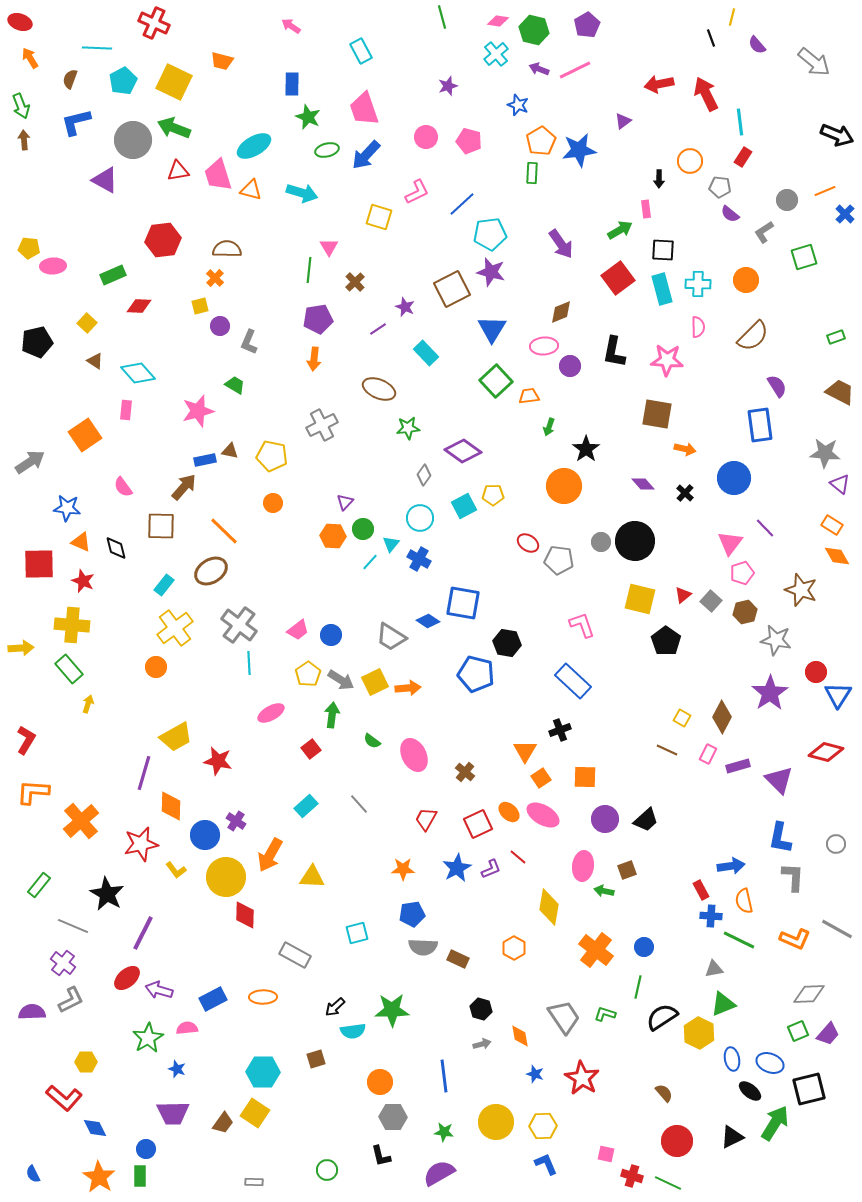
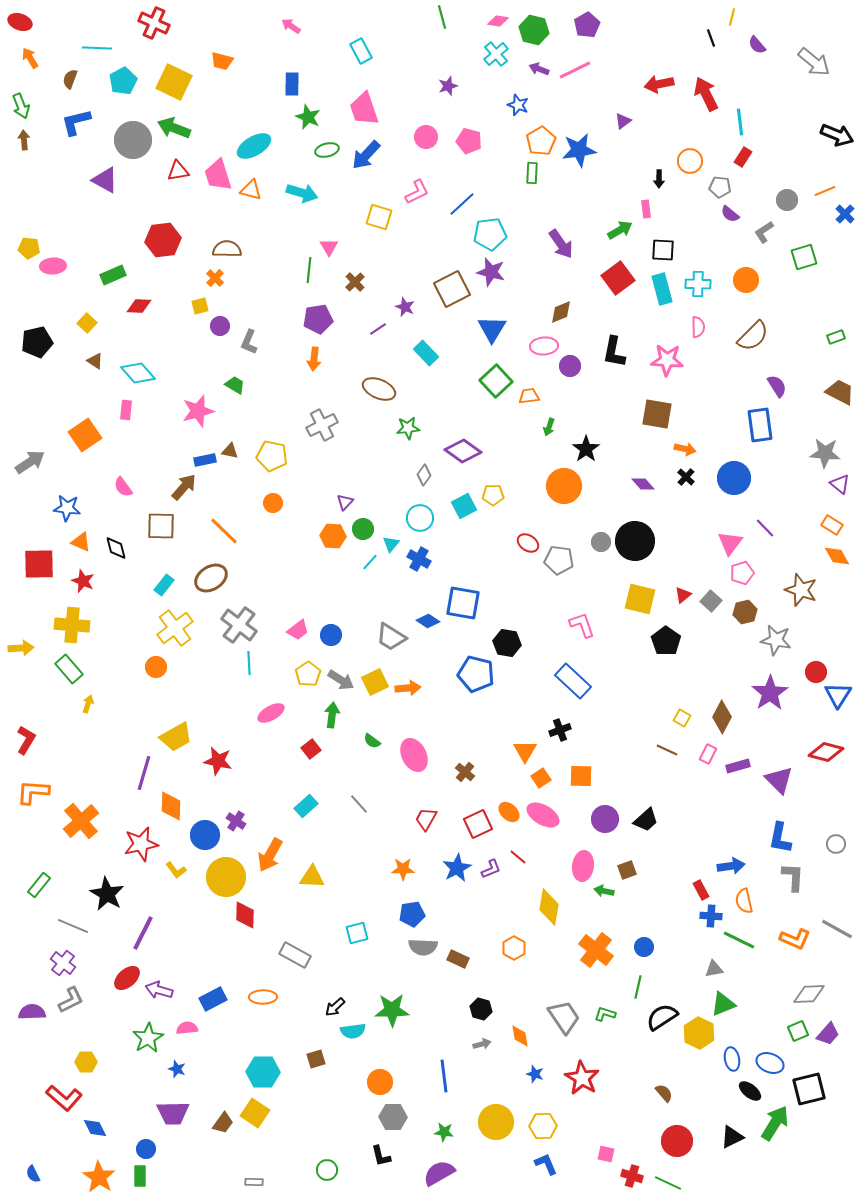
black cross at (685, 493): moved 1 px right, 16 px up
brown ellipse at (211, 571): moved 7 px down
orange square at (585, 777): moved 4 px left, 1 px up
